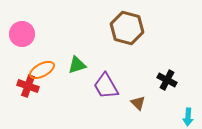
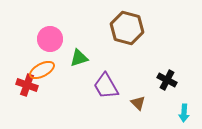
pink circle: moved 28 px right, 5 px down
green triangle: moved 2 px right, 7 px up
red cross: moved 1 px left, 1 px up
cyan arrow: moved 4 px left, 4 px up
